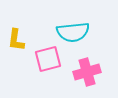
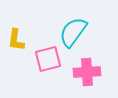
cyan semicircle: rotated 132 degrees clockwise
pink cross: rotated 12 degrees clockwise
